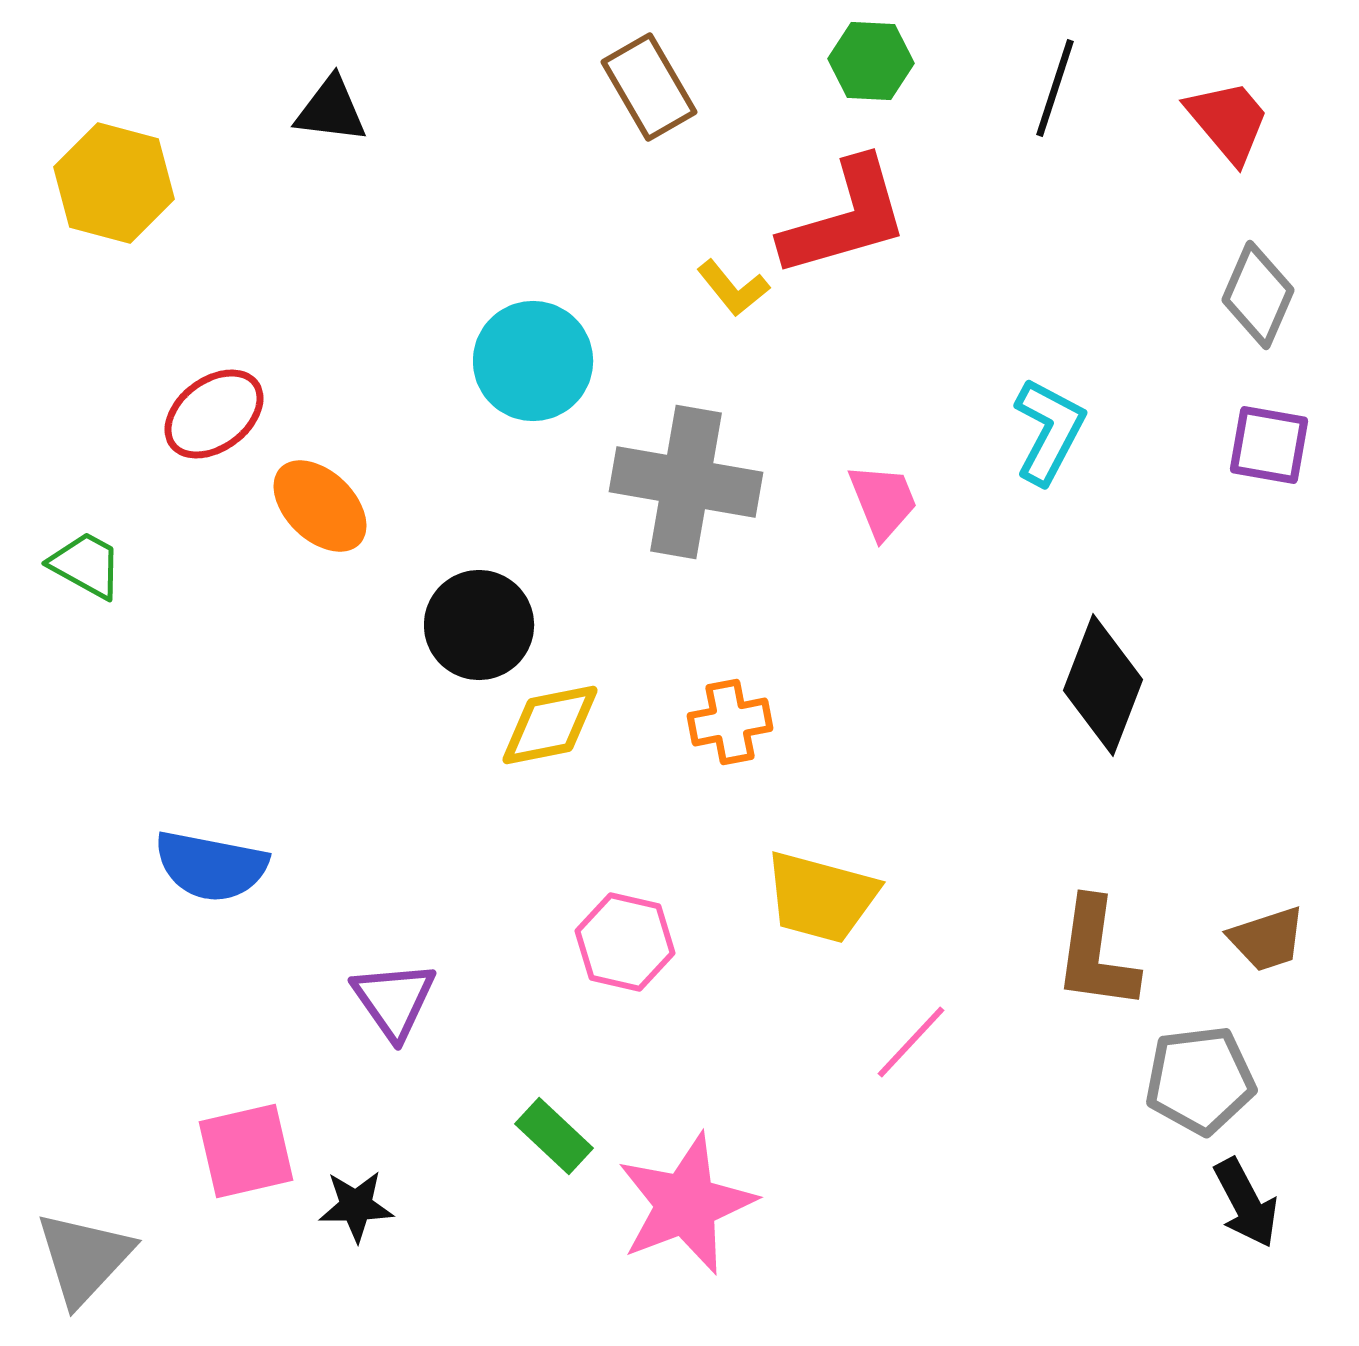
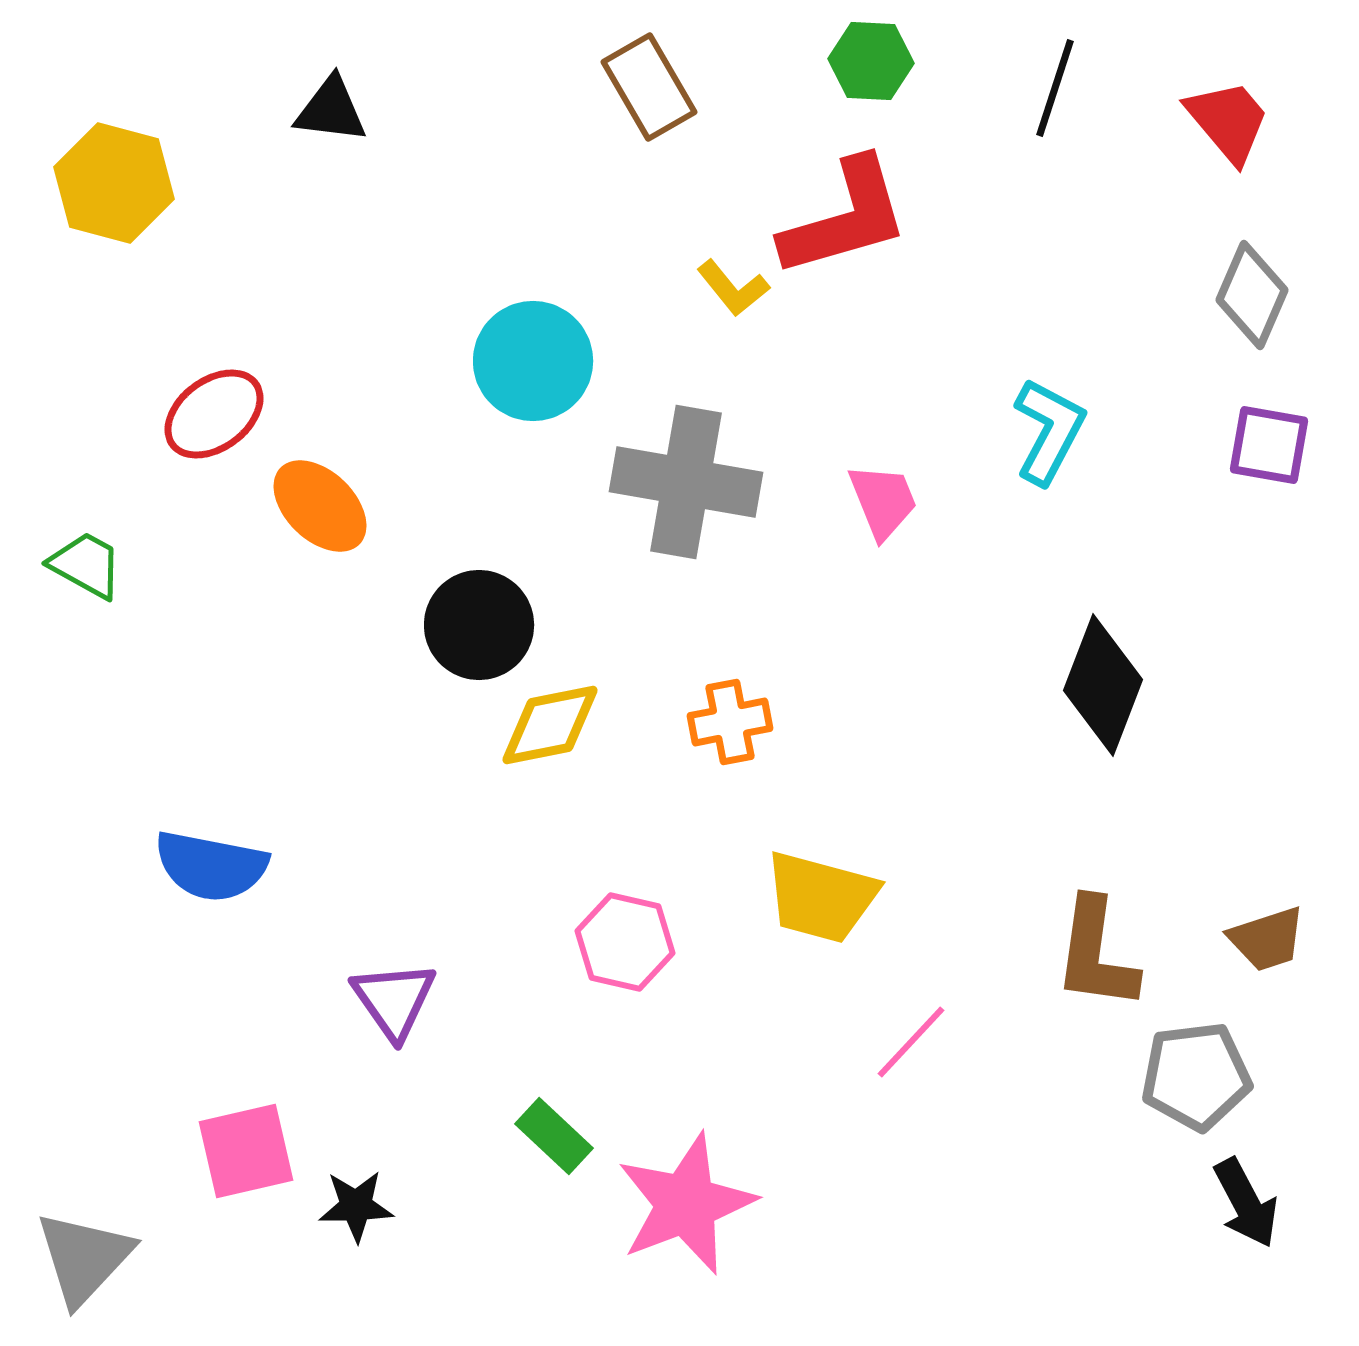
gray diamond: moved 6 px left
gray pentagon: moved 4 px left, 4 px up
